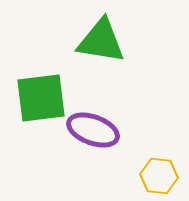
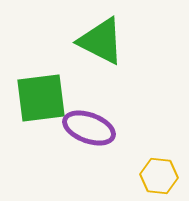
green triangle: rotated 18 degrees clockwise
purple ellipse: moved 4 px left, 2 px up
